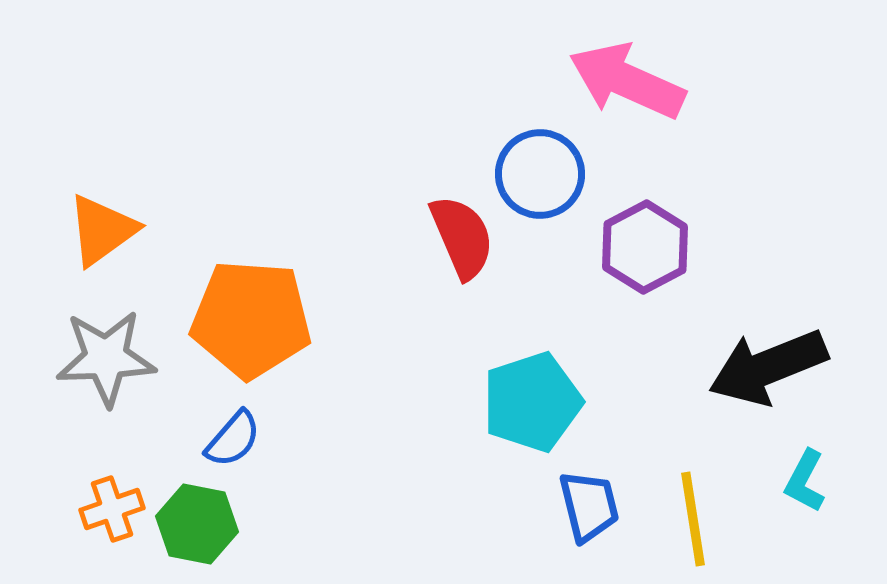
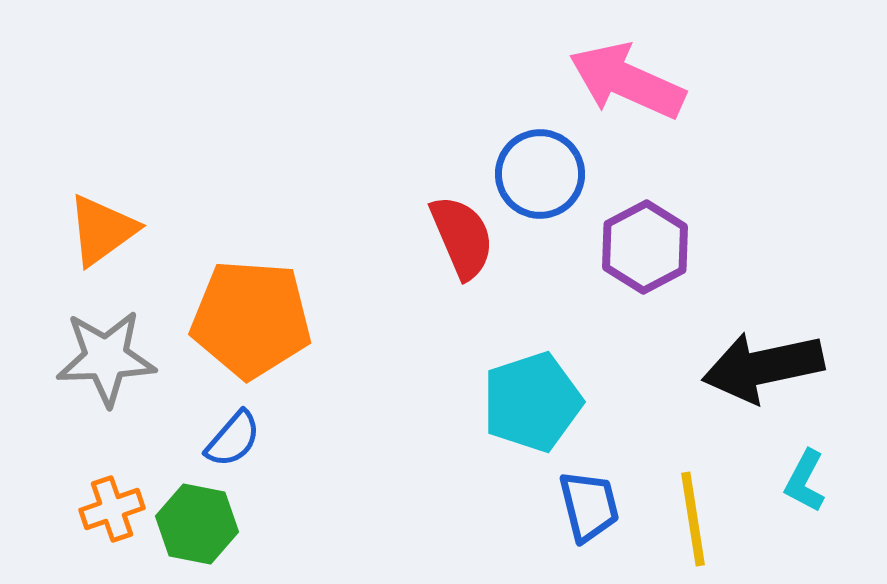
black arrow: moved 5 px left; rotated 10 degrees clockwise
